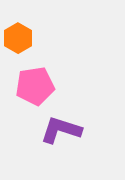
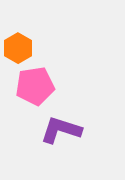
orange hexagon: moved 10 px down
